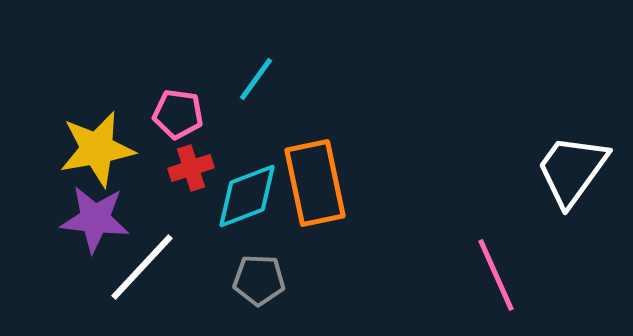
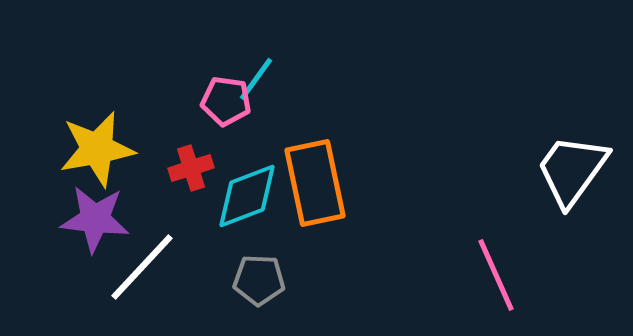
pink pentagon: moved 48 px right, 13 px up
